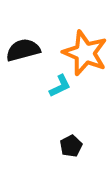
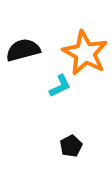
orange star: rotated 6 degrees clockwise
